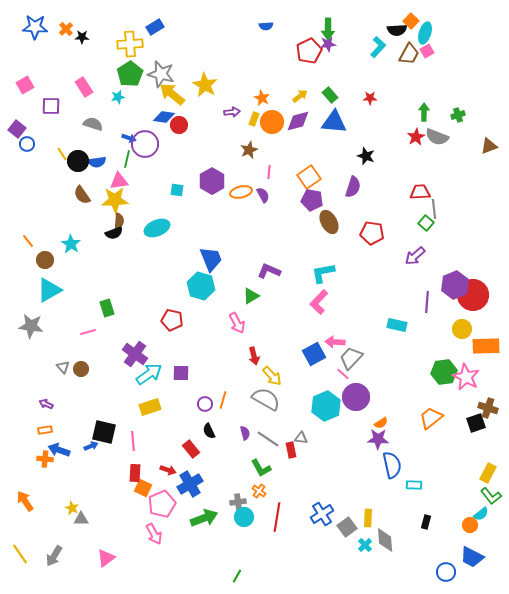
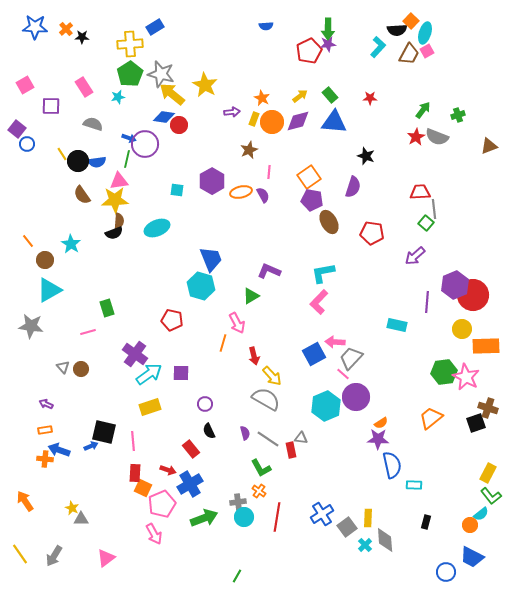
green arrow at (424, 112): moved 1 px left, 2 px up; rotated 36 degrees clockwise
orange line at (223, 400): moved 57 px up
